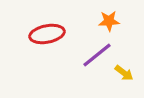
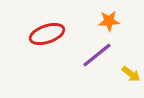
red ellipse: rotated 8 degrees counterclockwise
yellow arrow: moved 7 px right, 1 px down
